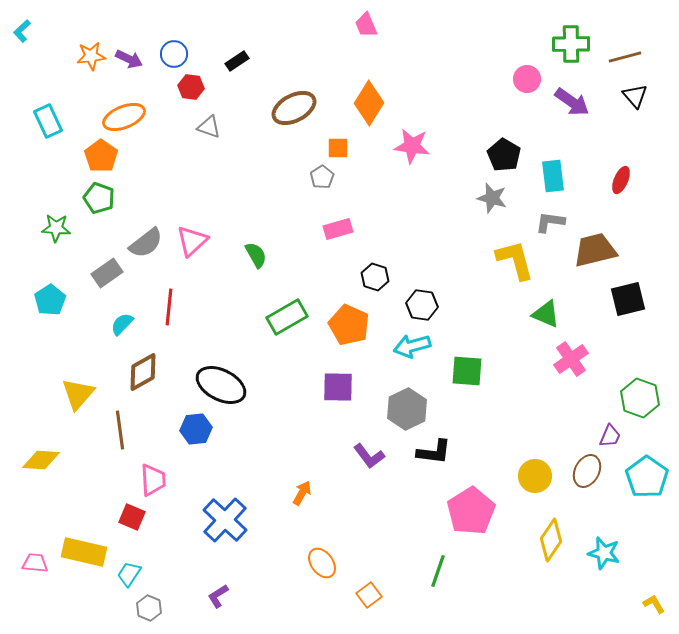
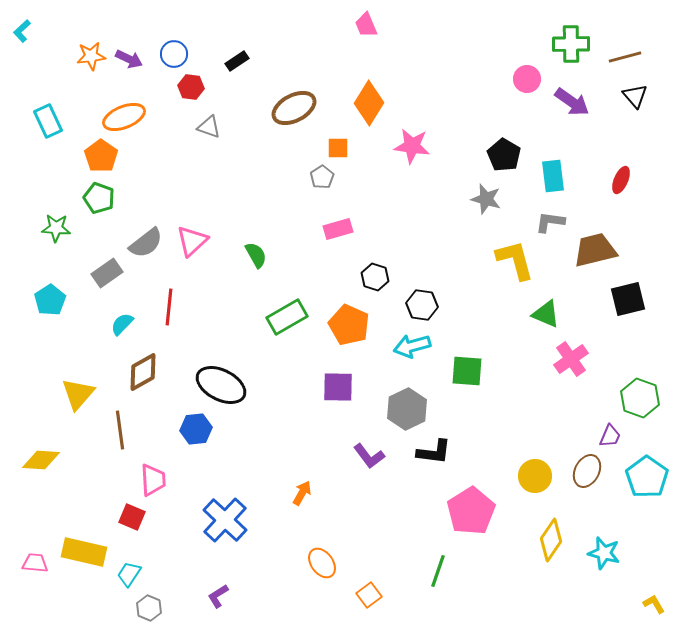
gray star at (492, 198): moved 6 px left, 1 px down
